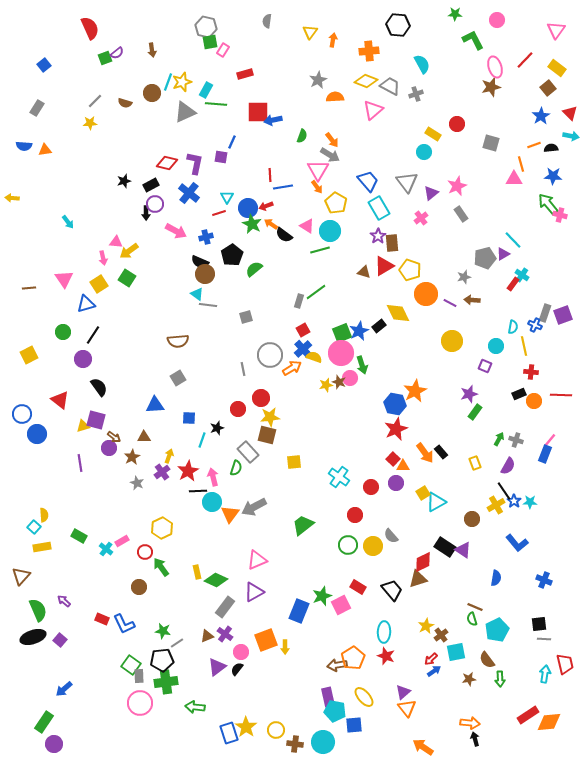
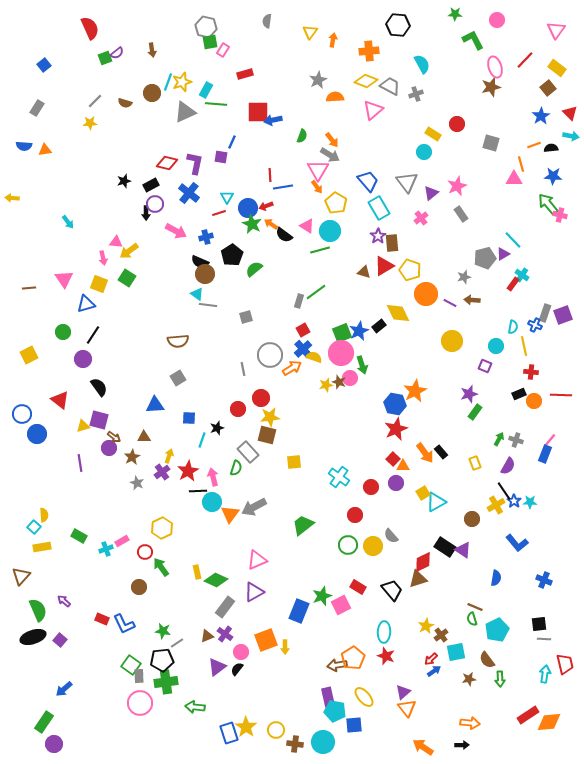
yellow square at (99, 284): rotated 36 degrees counterclockwise
purple square at (96, 420): moved 3 px right
cyan cross at (106, 549): rotated 32 degrees clockwise
black arrow at (475, 739): moved 13 px left, 6 px down; rotated 104 degrees clockwise
